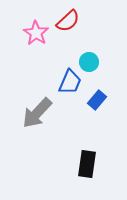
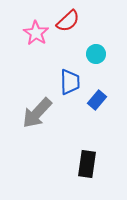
cyan circle: moved 7 px right, 8 px up
blue trapezoid: rotated 24 degrees counterclockwise
